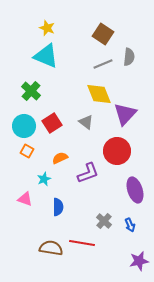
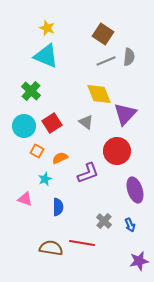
gray line: moved 3 px right, 3 px up
orange square: moved 10 px right
cyan star: moved 1 px right
